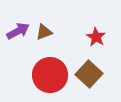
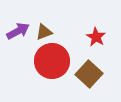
red circle: moved 2 px right, 14 px up
